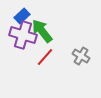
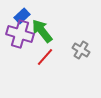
purple cross: moved 3 px left, 1 px up
gray cross: moved 6 px up
